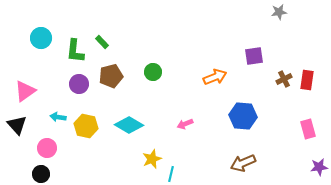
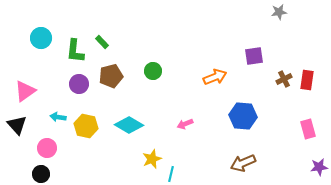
green circle: moved 1 px up
